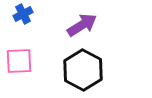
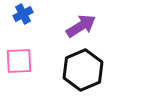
purple arrow: moved 1 px left, 1 px down
black hexagon: rotated 9 degrees clockwise
